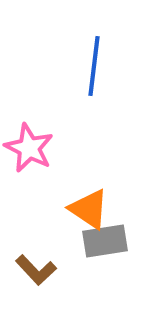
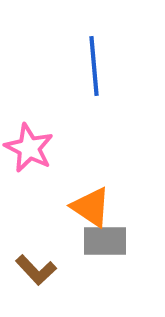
blue line: rotated 12 degrees counterclockwise
orange triangle: moved 2 px right, 2 px up
gray rectangle: rotated 9 degrees clockwise
